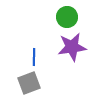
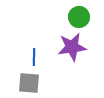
green circle: moved 12 px right
gray square: rotated 25 degrees clockwise
